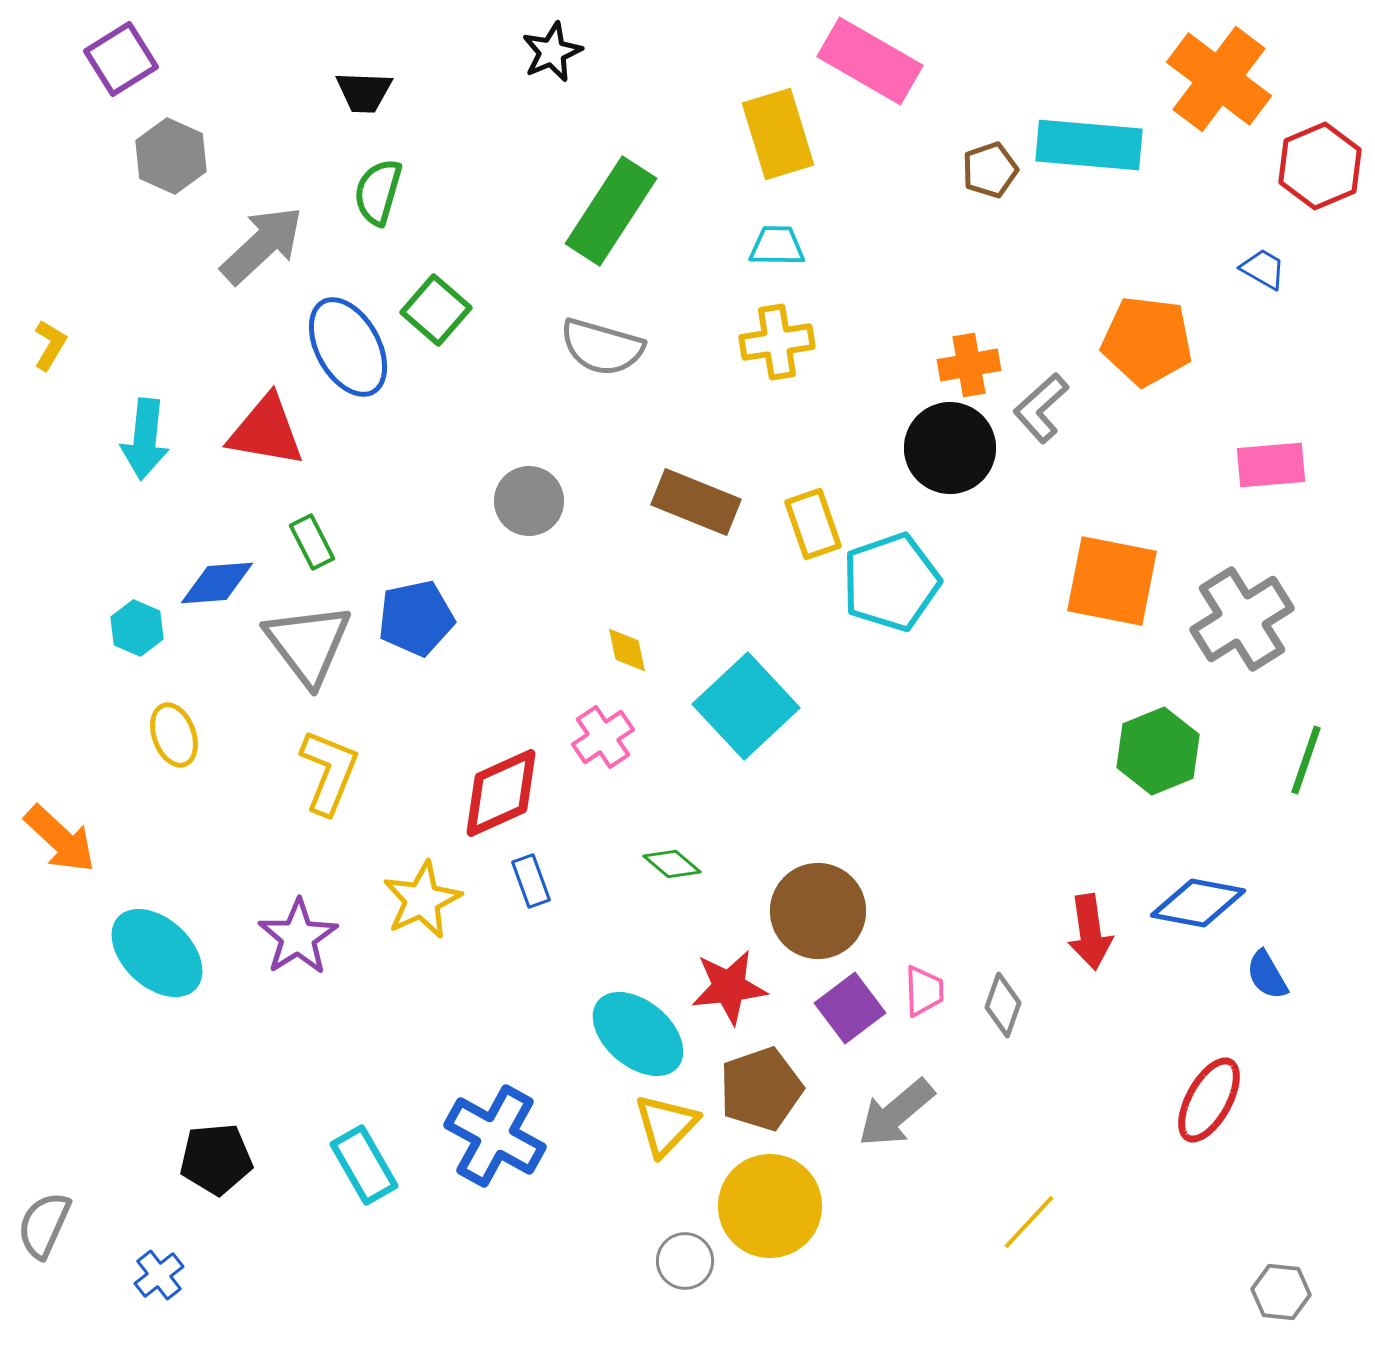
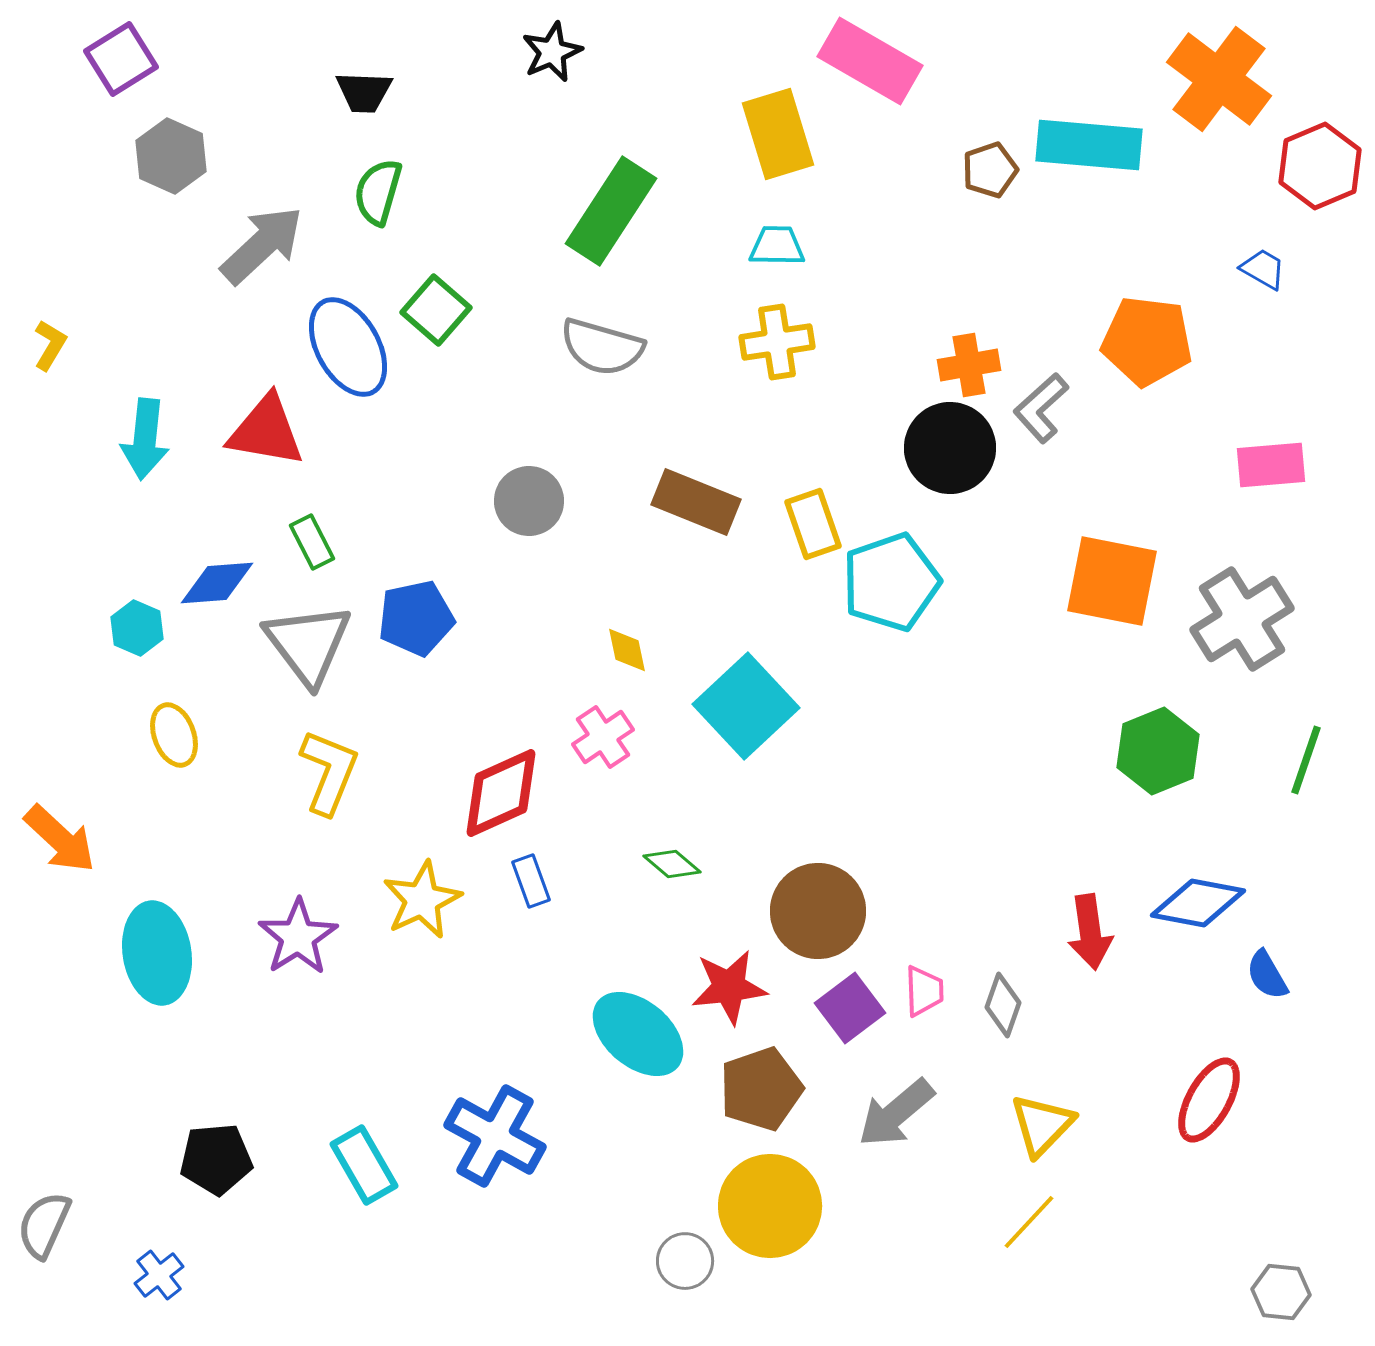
cyan ellipse at (157, 953): rotated 38 degrees clockwise
yellow triangle at (666, 1125): moved 376 px right
